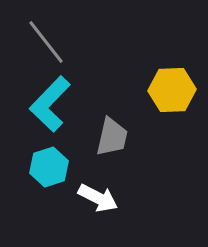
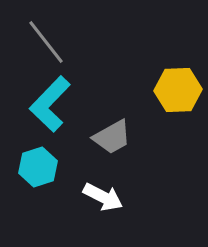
yellow hexagon: moved 6 px right
gray trapezoid: rotated 48 degrees clockwise
cyan hexagon: moved 11 px left
white arrow: moved 5 px right, 1 px up
